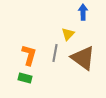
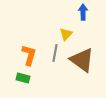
yellow triangle: moved 2 px left
brown triangle: moved 1 px left, 2 px down
green rectangle: moved 2 px left
